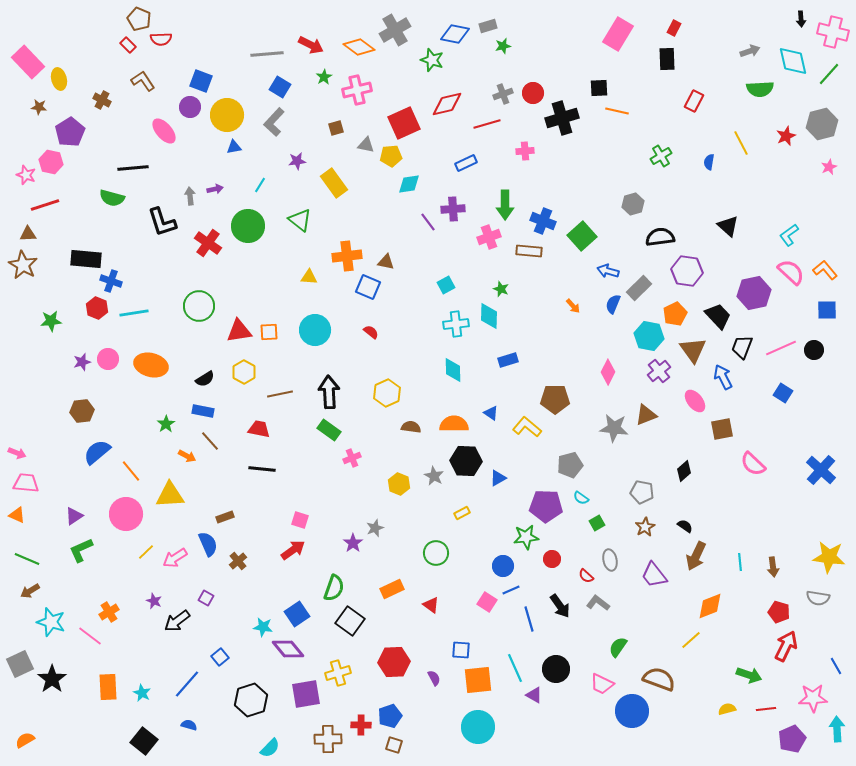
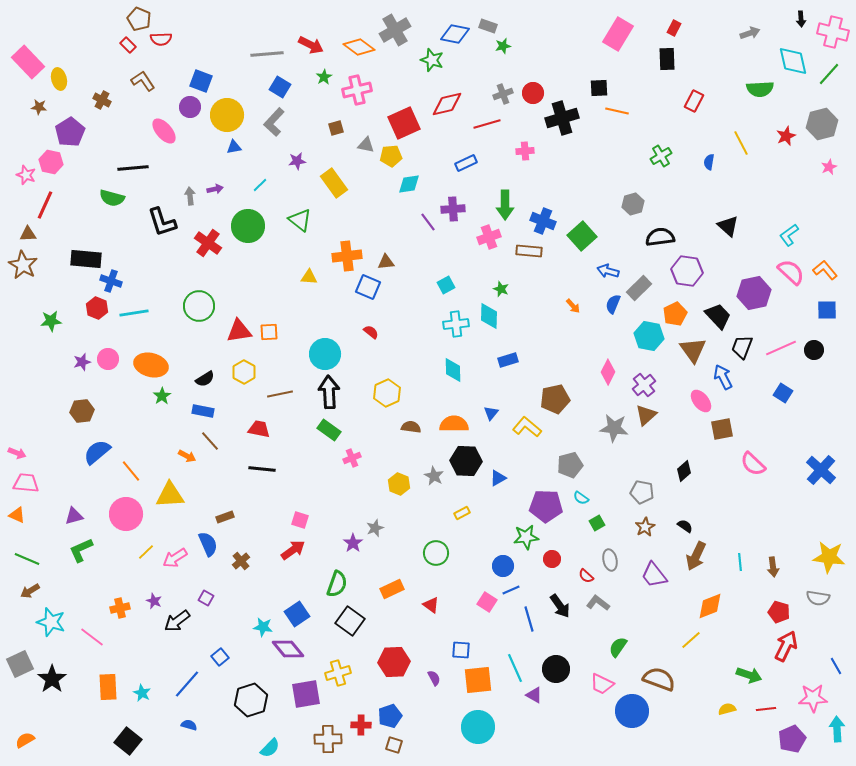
gray rectangle at (488, 26): rotated 36 degrees clockwise
gray arrow at (750, 51): moved 18 px up
cyan line at (260, 185): rotated 14 degrees clockwise
red line at (45, 205): rotated 48 degrees counterclockwise
brown triangle at (386, 262): rotated 18 degrees counterclockwise
cyan circle at (315, 330): moved 10 px right, 24 px down
purple cross at (659, 371): moved 15 px left, 14 px down
brown pentagon at (555, 399): rotated 12 degrees counterclockwise
pink ellipse at (695, 401): moved 6 px right
blue triangle at (491, 413): rotated 35 degrees clockwise
brown triangle at (646, 415): rotated 20 degrees counterclockwise
green star at (166, 424): moved 4 px left, 28 px up
purple triangle at (74, 516): rotated 18 degrees clockwise
brown cross at (238, 561): moved 3 px right
green semicircle at (334, 588): moved 3 px right, 4 px up
orange cross at (109, 612): moved 11 px right, 4 px up; rotated 18 degrees clockwise
pink line at (90, 636): moved 2 px right, 1 px down
black square at (144, 741): moved 16 px left
